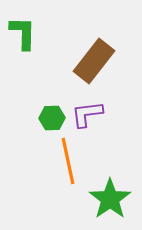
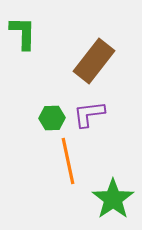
purple L-shape: moved 2 px right
green star: moved 3 px right
